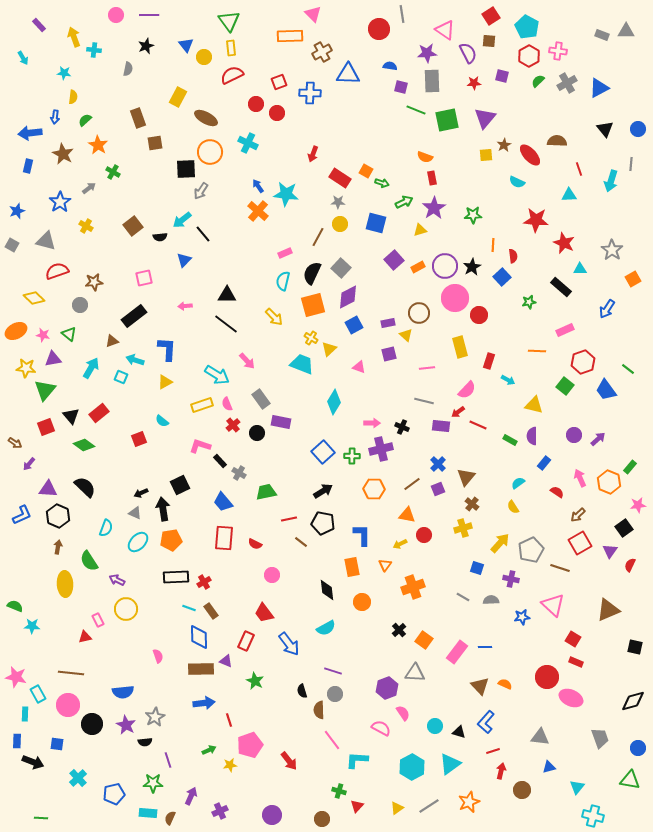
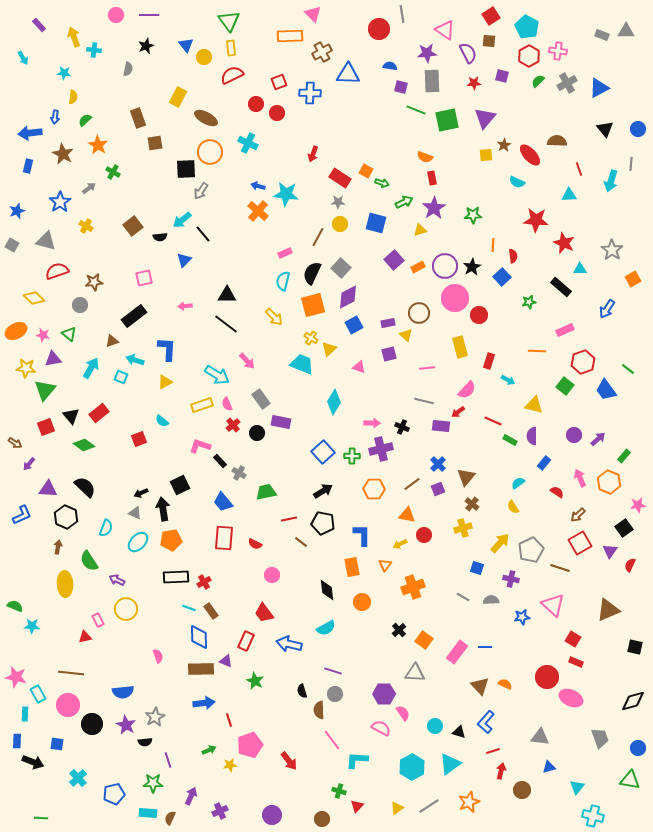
blue arrow at (258, 186): rotated 40 degrees counterclockwise
red line at (478, 425): moved 15 px right, 4 px up
green rectangle at (630, 467): moved 6 px left, 11 px up
black hexagon at (58, 516): moved 8 px right, 1 px down
blue arrow at (289, 644): rotated 140 degrees clockwise
purple hexagon at (387, 688): moved 3 px left, 6 px down; rotated 20 degrees clockwise
